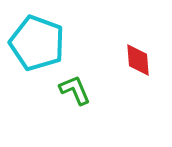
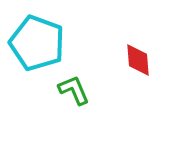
green L-shape: moved 1 px left
